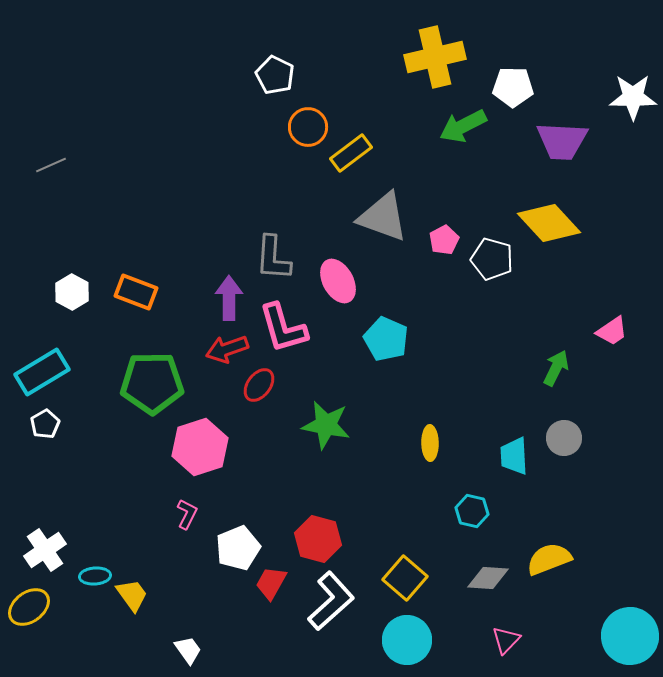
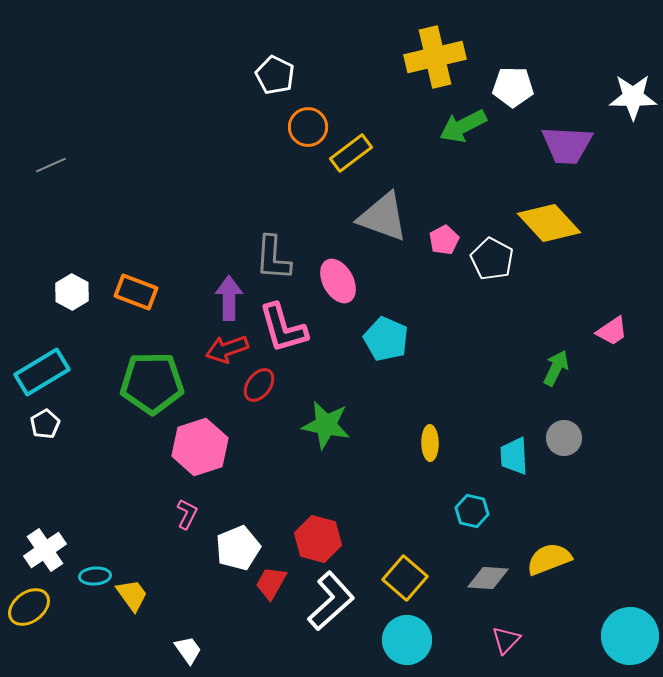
purple trapezoid at (562, 141): moved 5 px right, 4 px down
white pentagon at (492, 259): rotated 12 degrees clockwise
